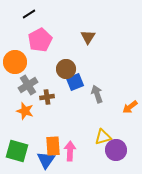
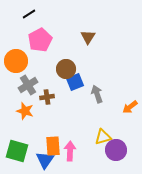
orange circle: moved 1 px right, 1 px up
blue triangle: moved 1 px left
